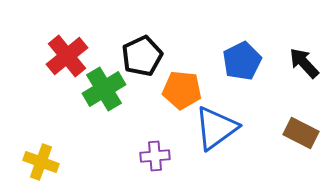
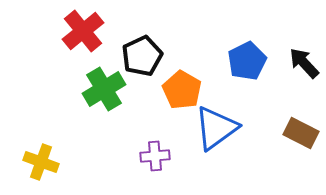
red cross: moved 16 px right, 25 px up
blue pentagon: moved 5 px right
orange pentagon: rotated 24 degrees clockwise
